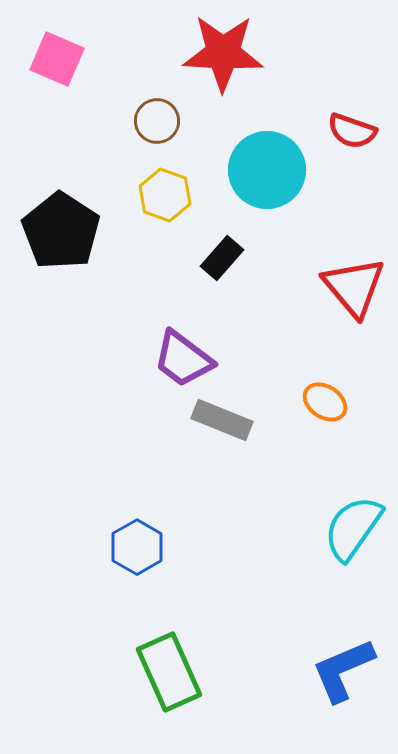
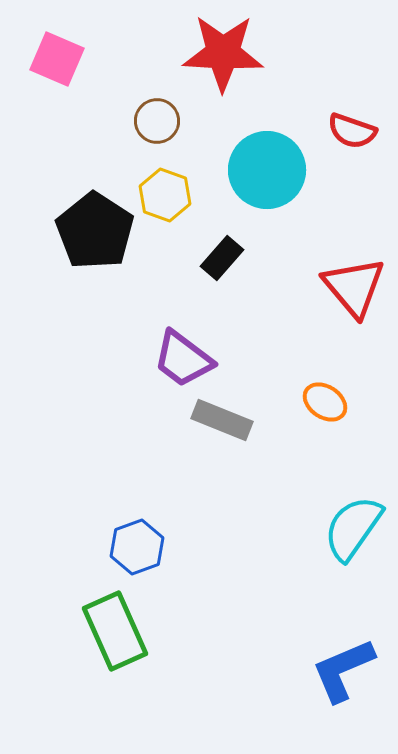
black pentagon: moved 34 px right
blue hexagon: rotated 10 degrees clockwise
green rectangle: moved 54 px left, 41 px up
